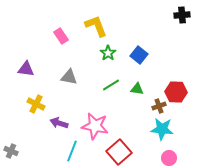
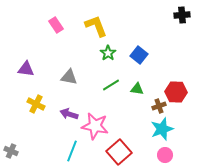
pink rectangle: moved 5 px left, 11 px up
purple arrow: moved 10 px right, 9 px up
cyan star: rotated 25 degrees counterclockwise
pink circle: moved 4 px left, 3 px up
